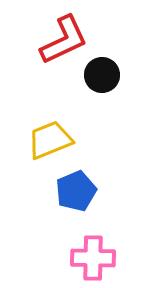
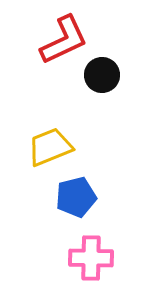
yellow trapezoid: moved 7 px down
blue pentagon: moved 6 px down; rotated 9 degrees clockwise
pink cross: moved 2 px left
